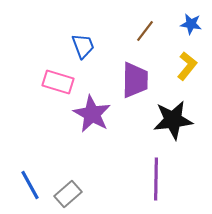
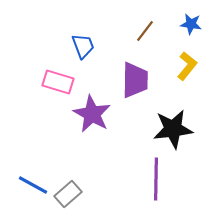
black star: moved 9 px down
blue line: moved 3 px right; rotated 32 degrees counterclockwise
